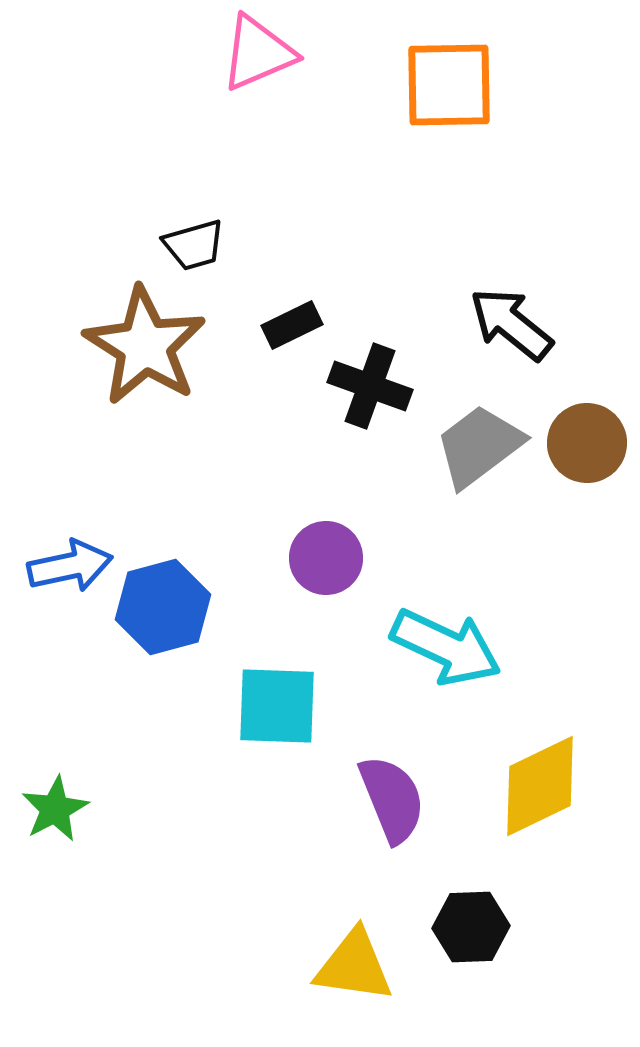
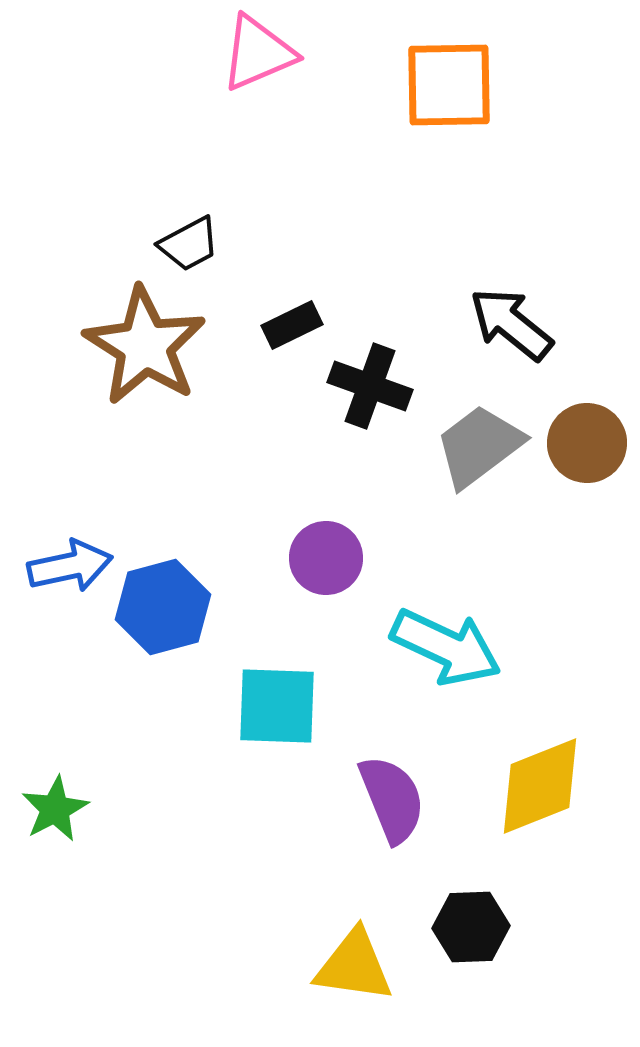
black trapezoid: moved 5 px left, 1 px up; rotated 12 degrees counterclockwise
yellow diamond: rotated 4 degrees clockwise
